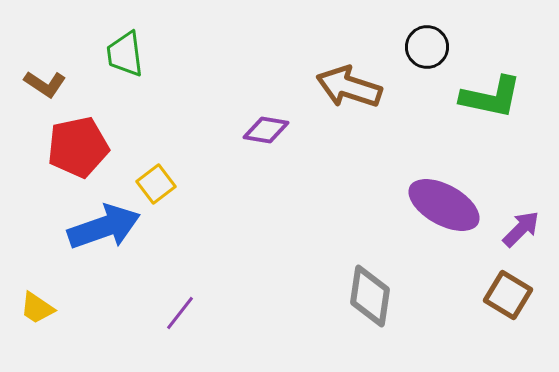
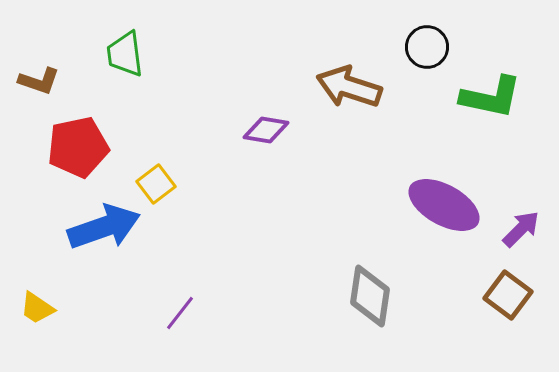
brown L-shape: moved 6 px left, 3 px up; rotated 15 degrees counterclockwise
brown square: rotated 6 degrees clockwise
